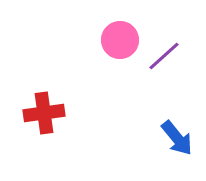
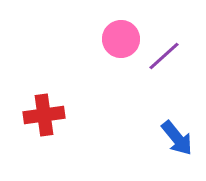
pink circle: moved 1 px right, 1 px up
red cross: moved 2 px down
